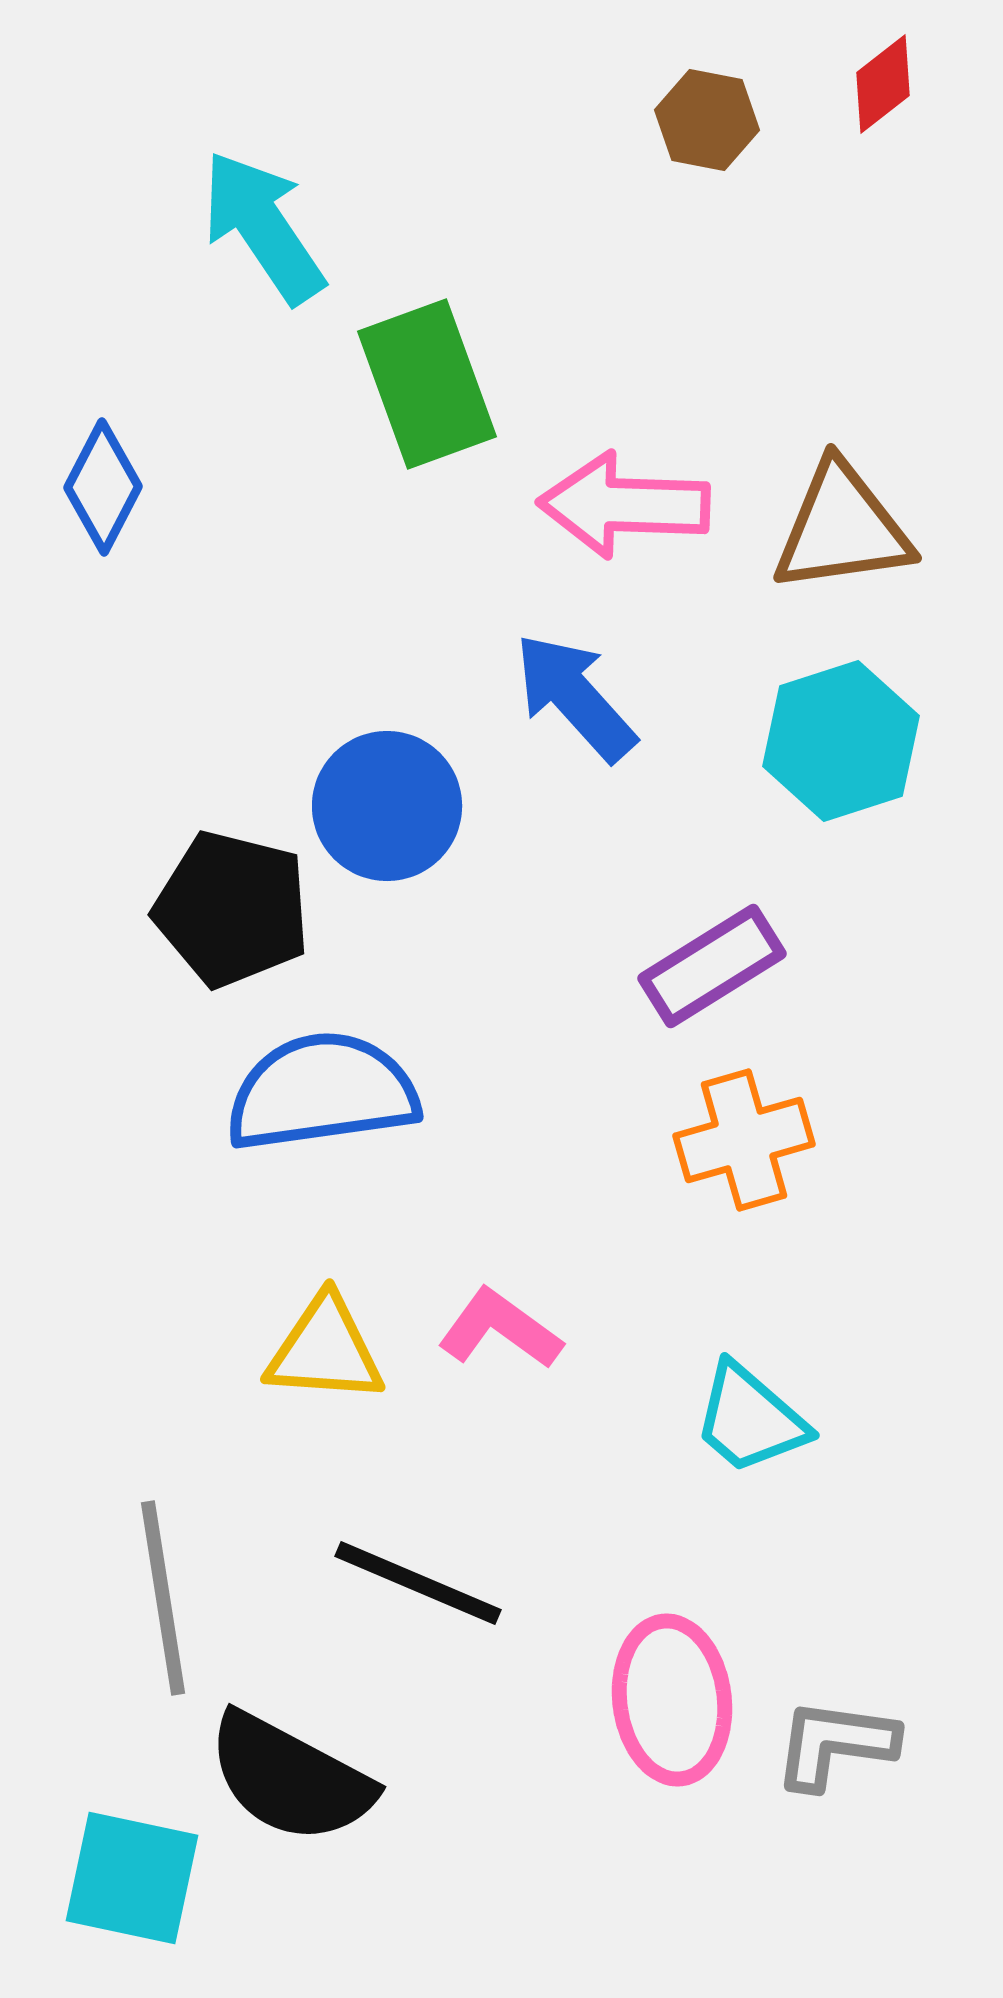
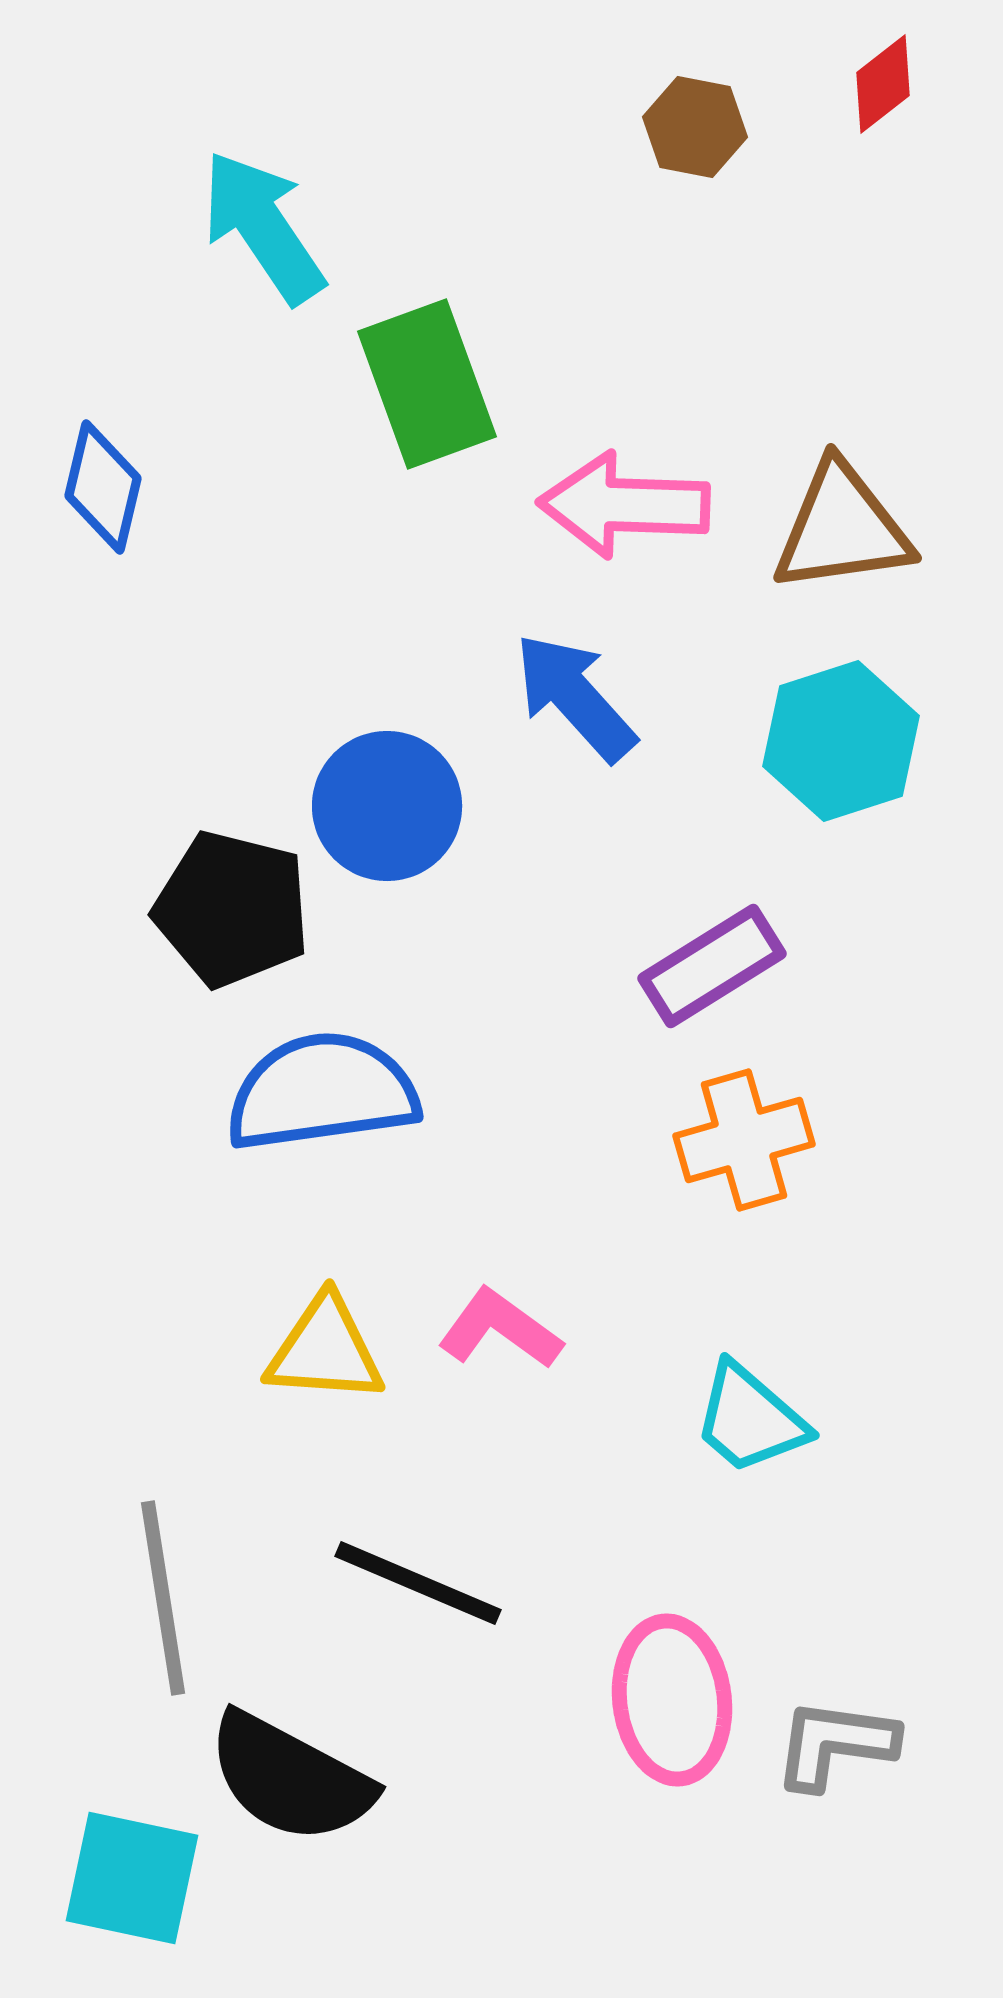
brown hexagon: moved 12 px left, 7 px down
blue diamond: rotated 14 degrees counterclockwise
